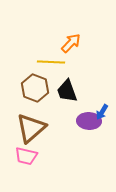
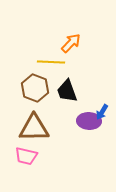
brown triangle: moved 3 px right; rotated 40 degrees clockwise
